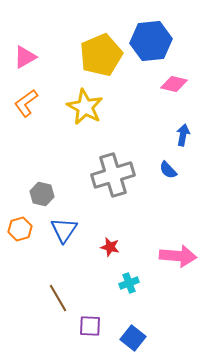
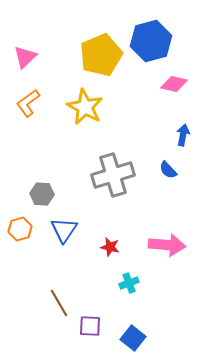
blue hexagon: rotated 9 degrees counterclockwise
pink triangle: rotated 15 degrees counterclockwise
orange L-shape: moved 2 px right
gray hexagon: rotated 10 degrees counterclockwise
pink arrow: moved 11 px left, 11 px up
brown line: moved 1 px right, 5 px down
